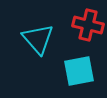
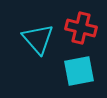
red cross: moved 7 px left, 3 px down
